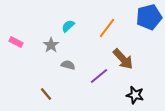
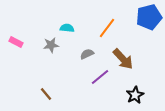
cyan semicircle: moved 1 px left, 2 px down; rotated 48 degrees clockwise
gray star: rotated 28 degrees clockwise
gray semicircle: moved 19 px right, 11 px up; rotated 40 degrees counterclockwise
purple line: moved 1 px right, 1 px down
black star: rotated 30 degrees clockwise
